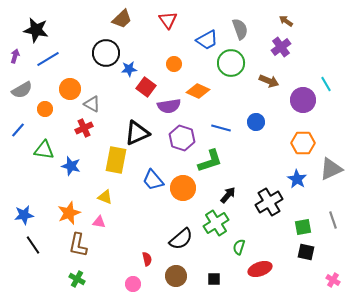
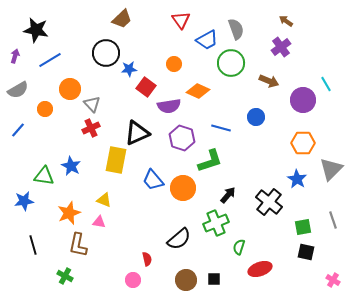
red triangle at (168, 20): moved 13 px right
gray semicircle at (240, 29): moved 4 px left
blue line at (48, 59): moved 2 px right, 1 px down
gray semicircle at (22, 90): moved 4 px left
gray triangle at (92, 104): rotated 18 degrees clockwise
blue circle at (256, 122): moved 5 px up
red cross at (84, 128): moved 7 px right
green triangle at (44, 150): moved 26 px down
blue star at (71, 166): rotated 12 degrees clockwise
gray triangle at (331, 169): rotated 20 degrees counterclockwise
yellow triangle at (105, 197): moved 1 px left, 3 px down
black cross at (269, 202): rotated 20 degrees counterclockwise
blue star at (24, 215): moved 14 px up
green cross at (216, 223): rotated 10 degrees clockwise
black semicircle at (181, 239): moved 2 px left
black line at (33, 245): rotated 18 degrees clockwise
brown circle at (176, 276): moved 10 px right, 4 px down
green cross at (77, 279): moved 12 px left, 3 px up
pink circle at (133, 284): moved 4 px up
